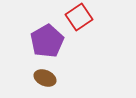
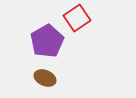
red square: moved 2 px left, 1 px down
